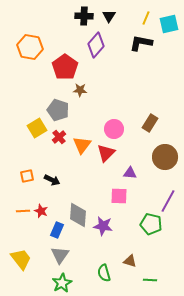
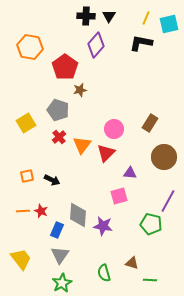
black cross: moved 2 px right
brown star: rotated 16 degrees counterclockwise
yellow square: moved 11 px left, 5 px up
brown circle: moved 1 px left
pink square: rotated 18 degrees counterclockwise
brown triangle: moved 2 px right, 2 px down
